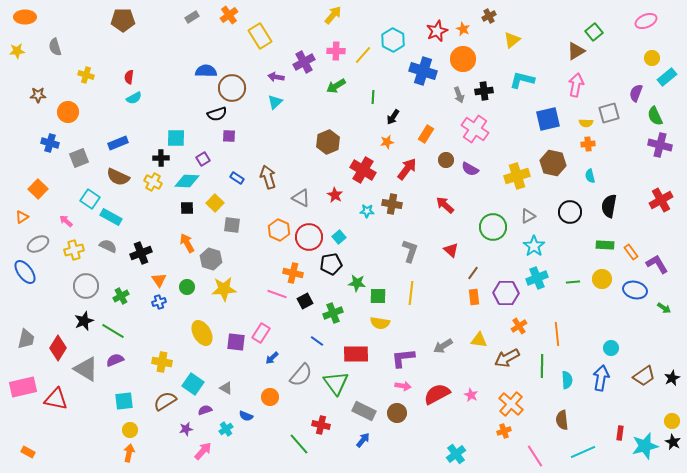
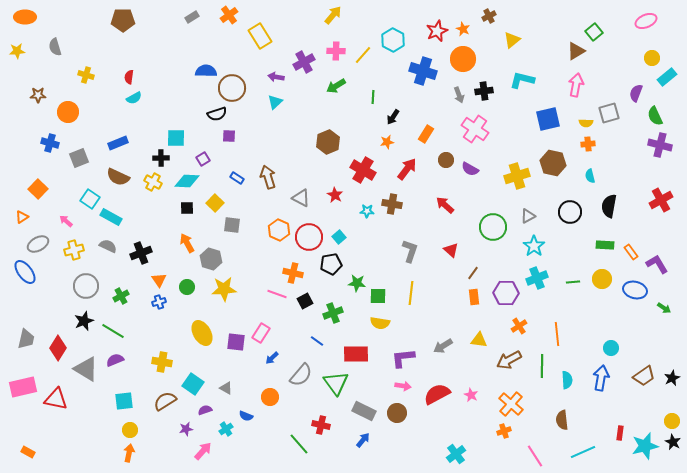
brown arrow at (507, 358): moved 2 px right, 2 px down
